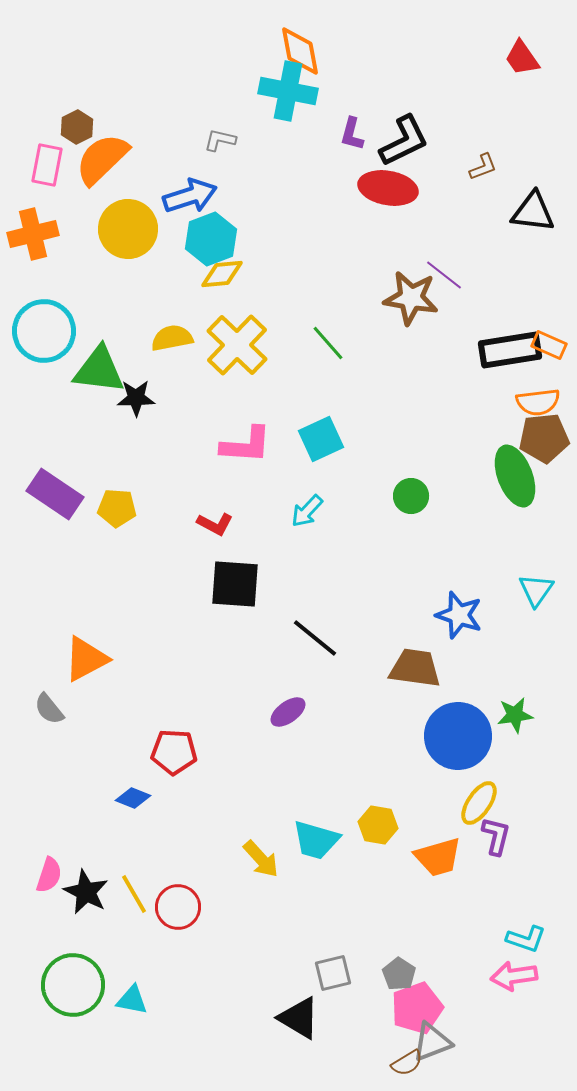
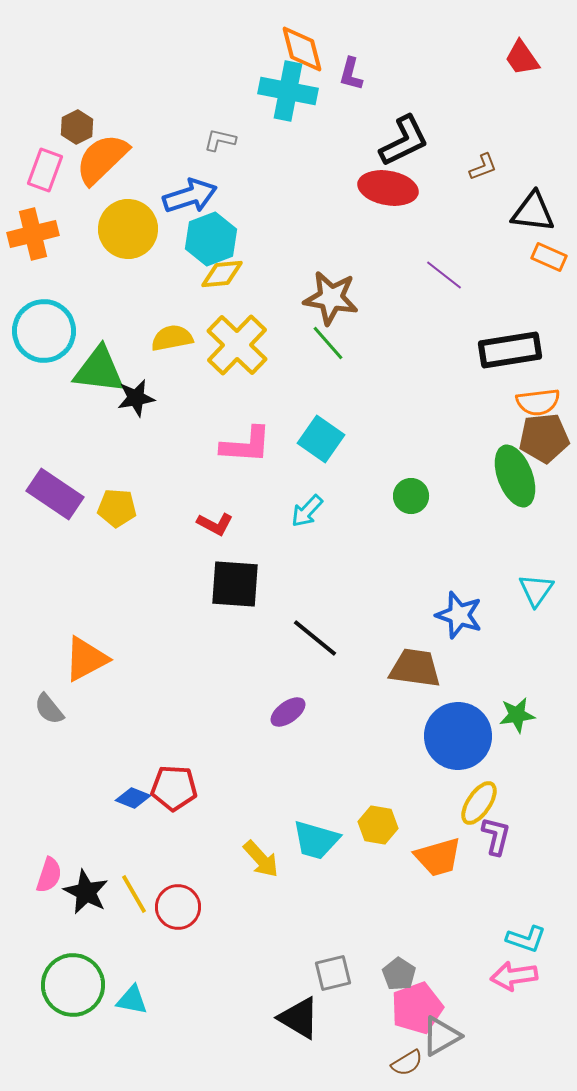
orange diamond at (300, 51): moved 2 px right, 2 px up; rotated 4 degrees counterclockwise
purple L-shape at (352, 134): moved 1 px left, 60 px up
pink rectangle at (47, 165): moved 2 px left, 5 px down; rotated 9 degrees clockwise
brown star at (411, 298): moved 80 px left
orange rectangle at (549, 345): moved 88 px up
black star at (136, 398): rotated 9 degrees counterclockwise
cyan square at (321, 439): rotated 30 degrees counterclockwise
green star at (515, 715): moved 2 px right
red pentagon at (174, 752): moved 36 px down
gray triangle at (432, 1042): moved 9 px right, 6 px up; rotated 9 degrees counterclockwise
